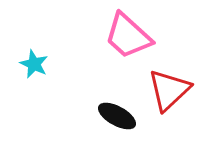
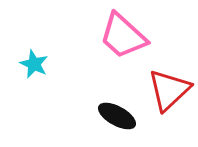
pink trapezoid: moved 5 px left
